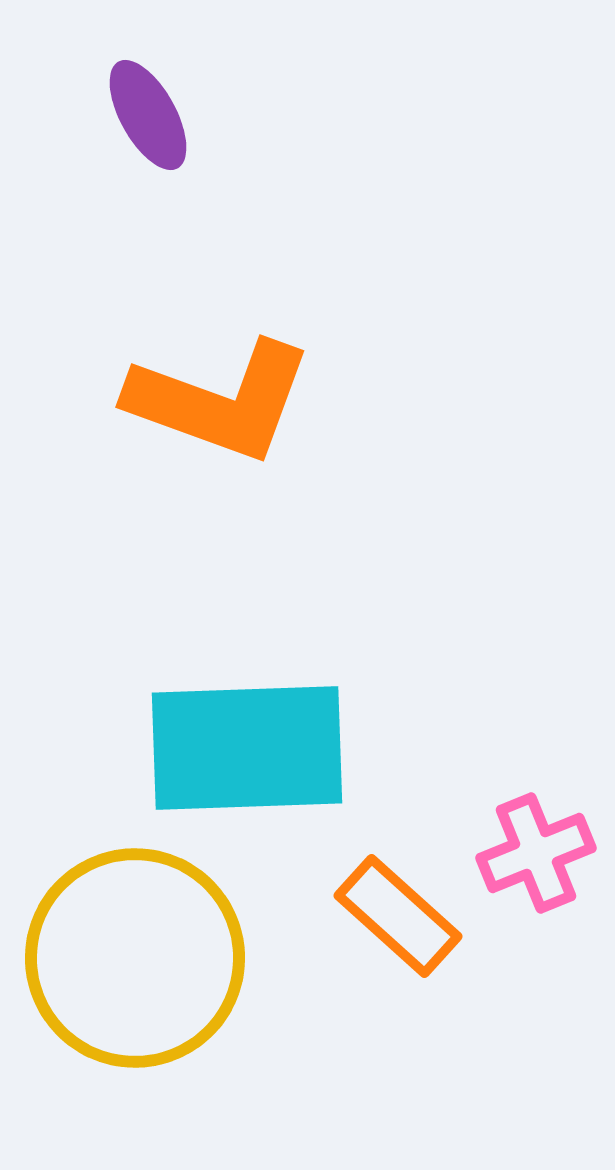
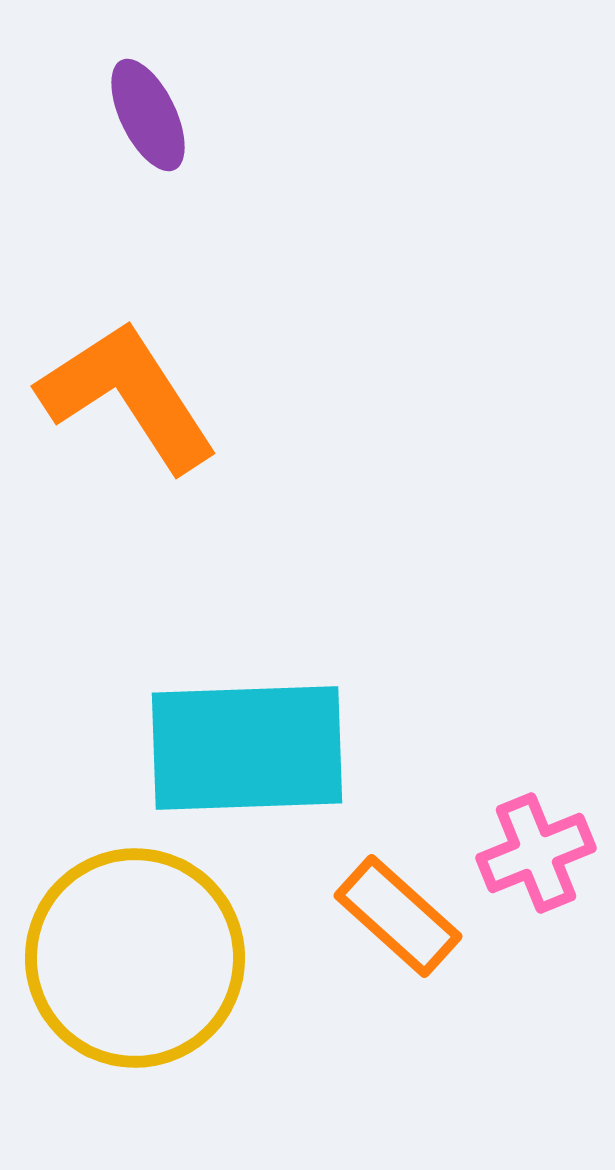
purple ellipse: rotated 3 degrees clockwise
orange L-shape: moved 92 px left, 5 px up; rotated 143 degrees counterclockwise
